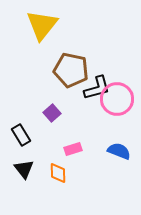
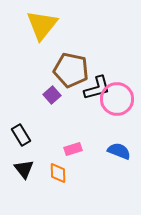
purple square: moved 18 px up
